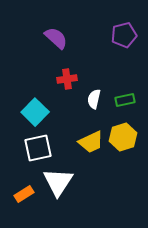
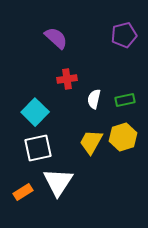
yellow trapezoid: rotated 144 degrees clockwise
orange rectangle: moved 1 px left, 2 px up
